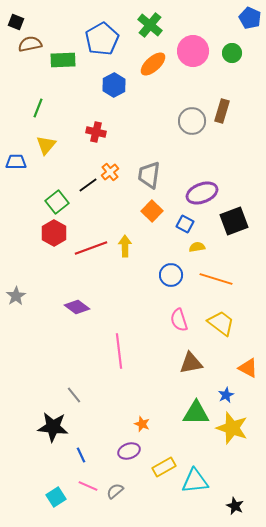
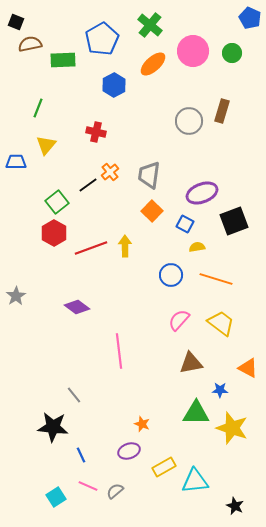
gray circle at (192, 121): moved 3 px left
pink semicircle at (179, 320): rotated 60 degrees clockwise
blue star at (226, 395): moved 6 px left, 5 px up; rotated 28 degrees clockwise
